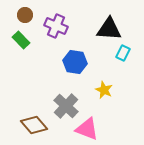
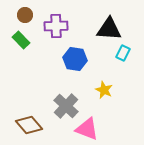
purple cross: rotated 25 degrees counterclockwise
blue hexagon: moved 3 px up
brown diamond: moved 5 px left
